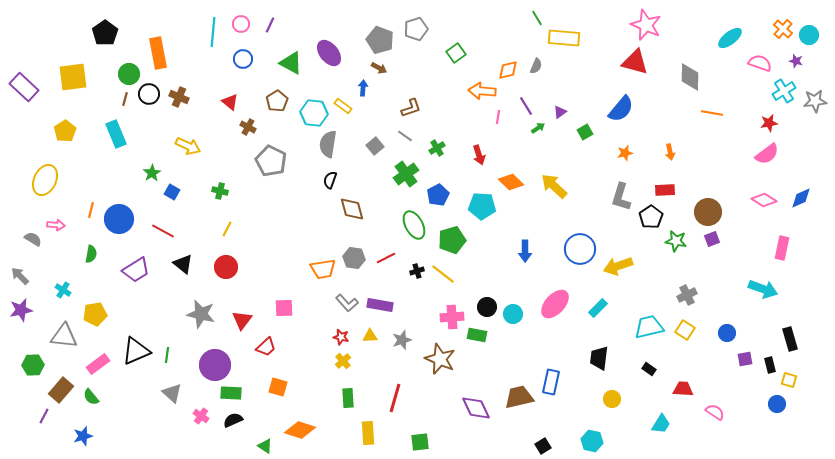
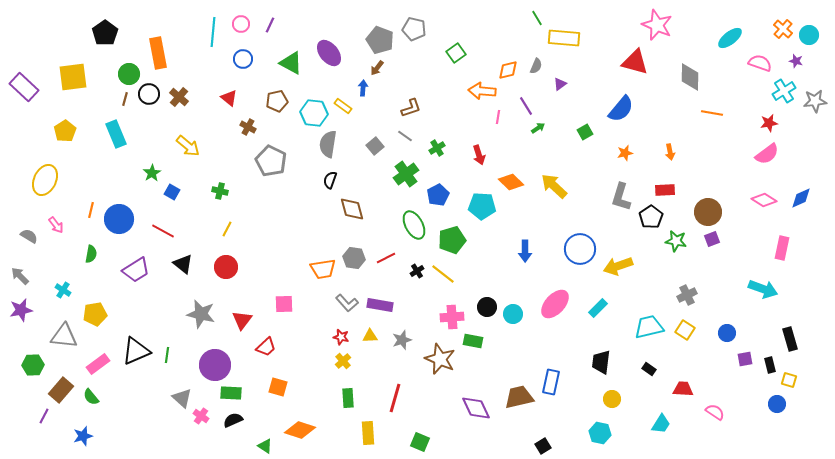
pink star at (646, 25): moved 11 px right
gray pentagon at (416, 29): moved 2 px left; rotated 30 degrees clockwise
brown arrow at (379, 68): moved 2 px left; rotated 98 degrees clockwise
brown cross at (179, 97): rotated 18 degrees clockwise
brown pentagon at (277, 101): rotated 20 degrees clockwise
red triangle at (230, 102): moved 1 px left, 4 px up
purple triangle at (560, 112): moved 28 px up
yellow arrow at (188, 146): rotated 15 degrees clockwise
pink arrow at (56, 225): rotated 48 degrees clockwise
gray semicircle at (33, 239): moved 4 px left, 3 px up
black cross at (417, 271): rotated 16 degrees counterclockwise
pink square at (284, 308): moved 4 px up
green rectangle at (477, 335): moved 4 px left, 6 px down
black trapezoid at (599, 358): moved 2 px right, 4 px down
gray triangle at (172, 393): moved 10 px right, 5 px down
cyan hexagon at (592, 441): moved 8 px right, 8 px up
green square at (420, 442): rotated 30 degrees clockwise
